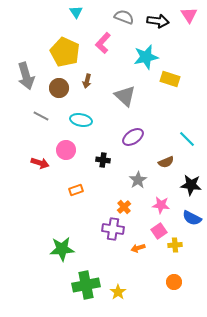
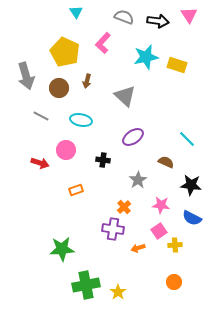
yellow rectangle: moved 7 px right, 14 px up
brown semicircle: rotated 133 degrees counterclockwise
